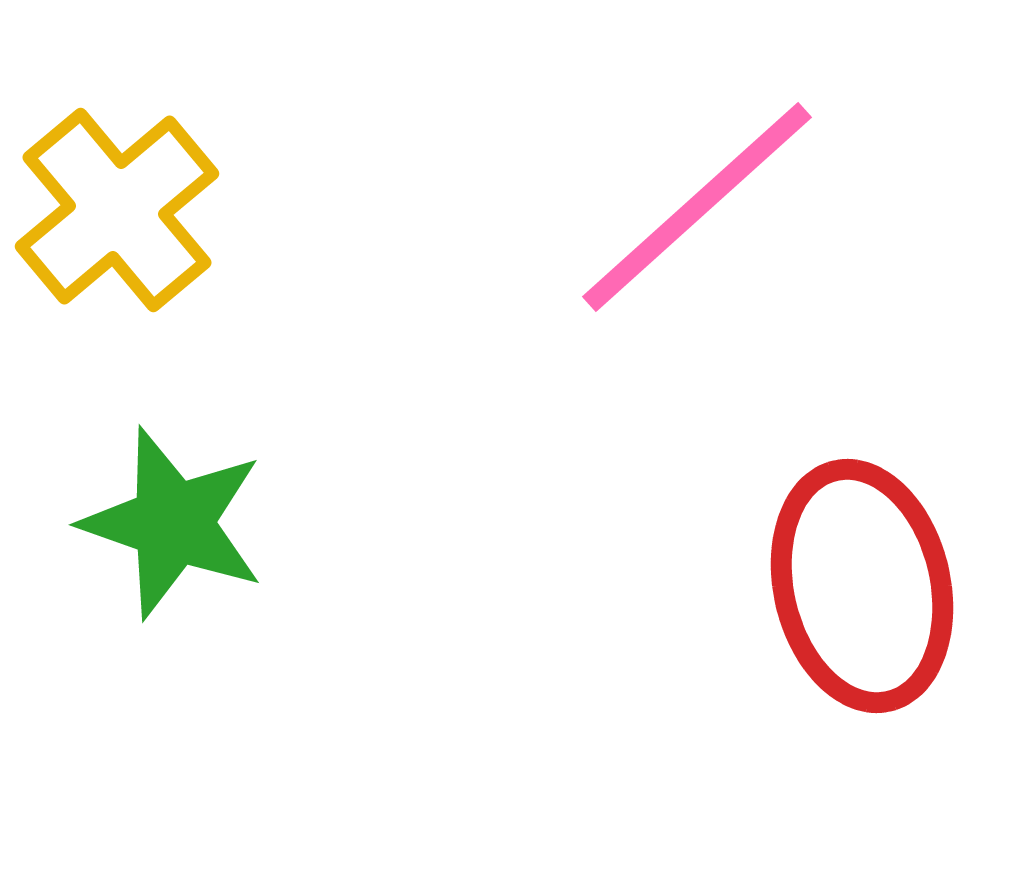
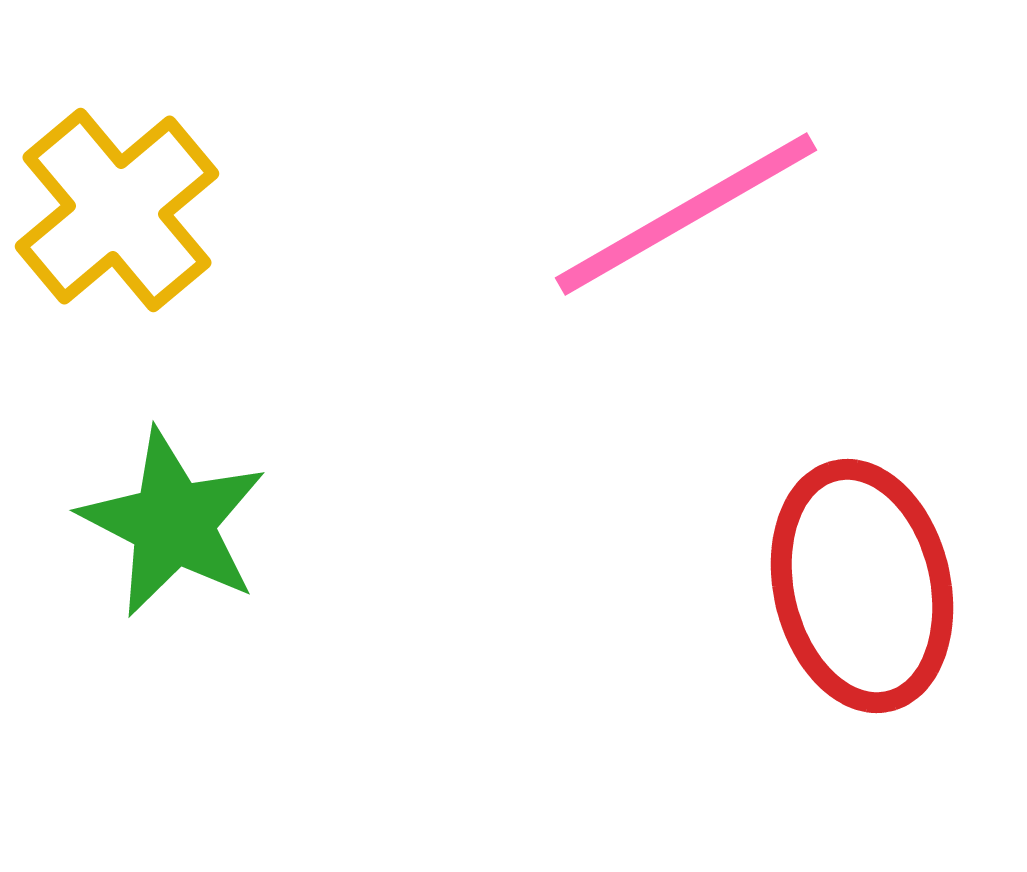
pink line: moved 11 px left, 7 px down; rotated 12 degrees clockwise
green star: rotated 8 degrees clockwise
